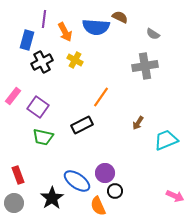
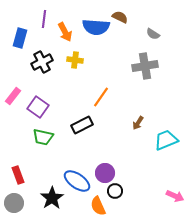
blue rectangle: moved 7 px left, 2 px up
yellow cross: rotated 21 degrees counterclockwise
